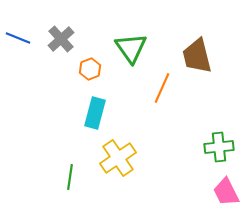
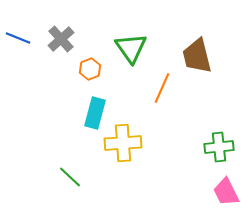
yellow cross: moved 5 px right, 15 px up; rotated 30 degrees clockwise
green line: rotated 55 degrees counterclockwise
